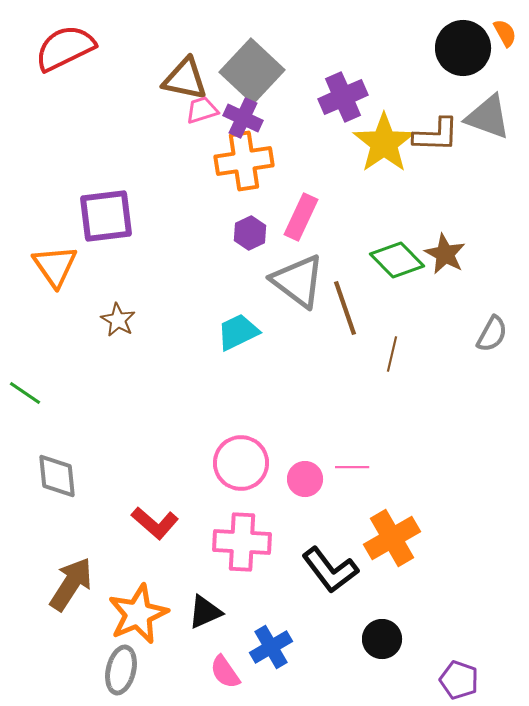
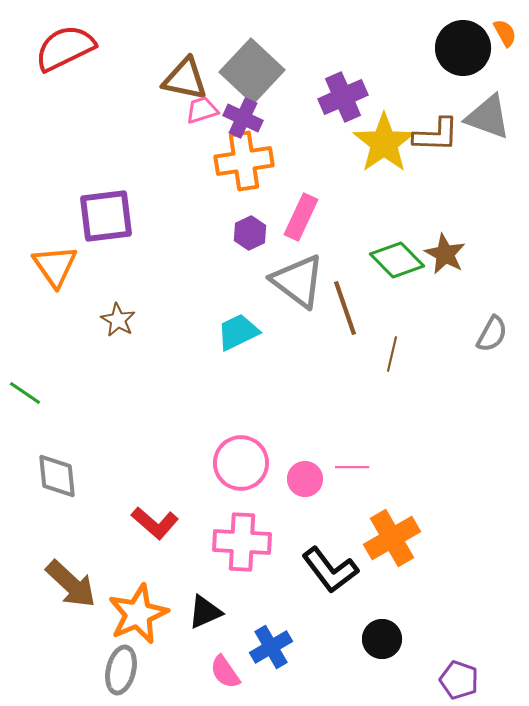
brown arrow at (71, 584): rotated 100 degrees clockwise
